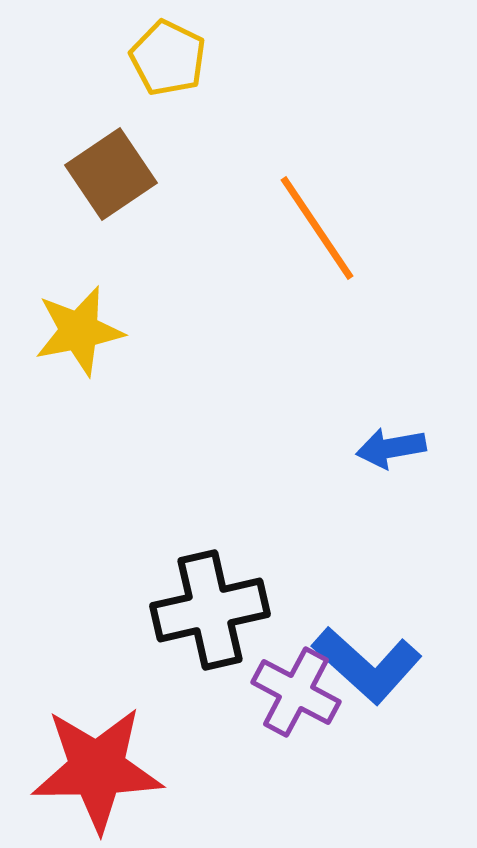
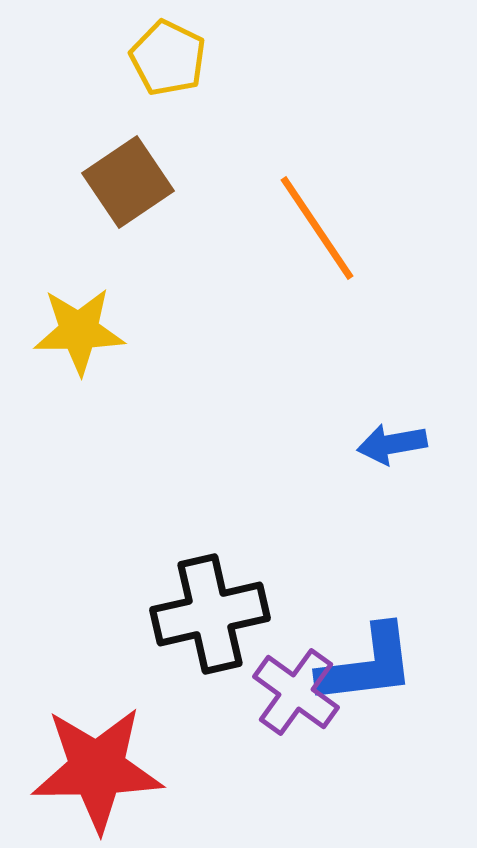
brown square: moved 17 px right, 8 px down
yellow star: rotated 10 degrees clockwise
blue arrow: moved 1 px right, 4 px up
black cross: moved 4 px down
blue L-shape: rotated 49 degrees counterclockwise
purple cross: rotated 8 degrees clockwise
